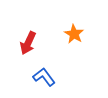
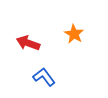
red arrow: rotated 85 degrees clockwise
